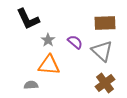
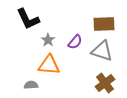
brown rectangle: moved 1 px left, 1 px down
purple semicircle: rotated 91 degrees clockwise
gray triangle: rotated 25 degrees counterclockwise
